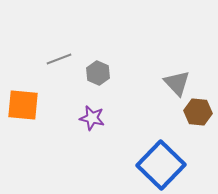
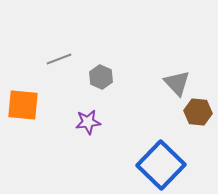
gray hexagon: moved 3 px right, 4 px down
purple star: moved 4 px left, 4 px down; rotated 20 degrees counterclockwise
